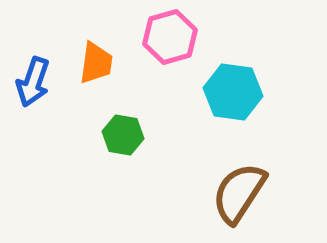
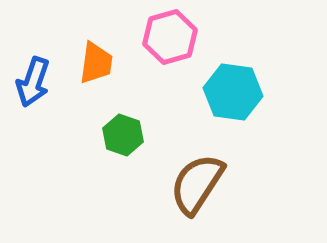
green hexagon: rotated 9 degrees clockwise
brown semicircle: moved 42 px left, 9 px up
